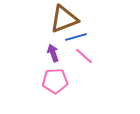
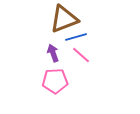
pink line: moved 3 px left, 1 px up
